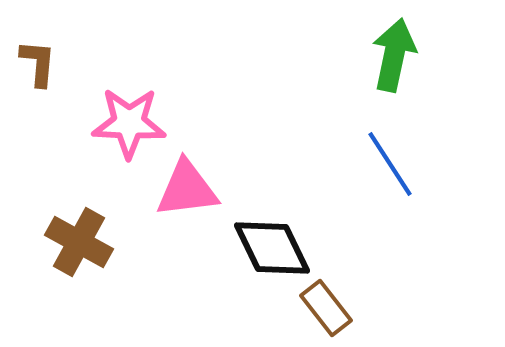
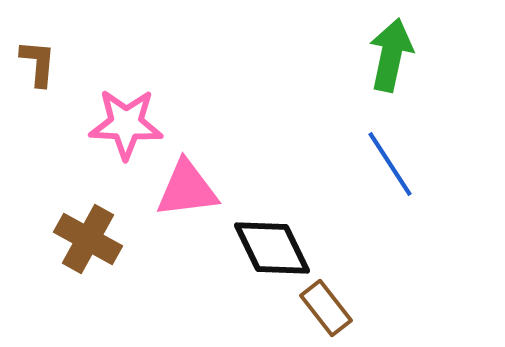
green arrow: moved 3 px left
pink star: moved 3 px left, 1 px down
brown cross: moved 9 px right, 3 px up
